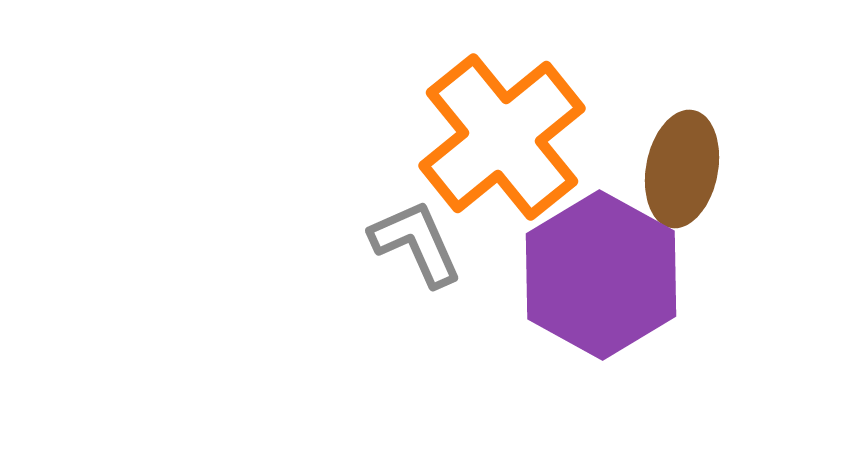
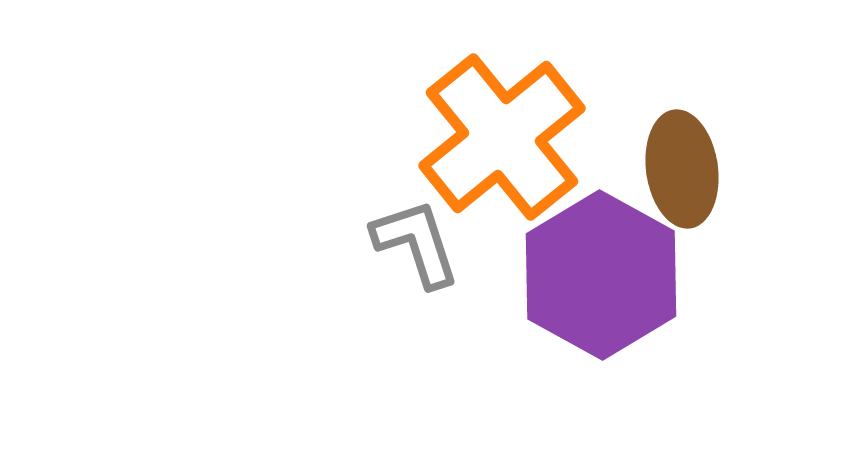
brown ellipse: rotated 19 degrees counterclockwise
gray L-shape: rotated 6 degrees clockwise
